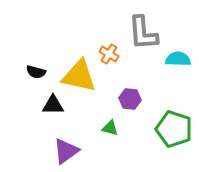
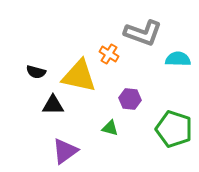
gray L-shape: rotated 66 degrees counterclockwise
purple triangle: moved 1 px left
